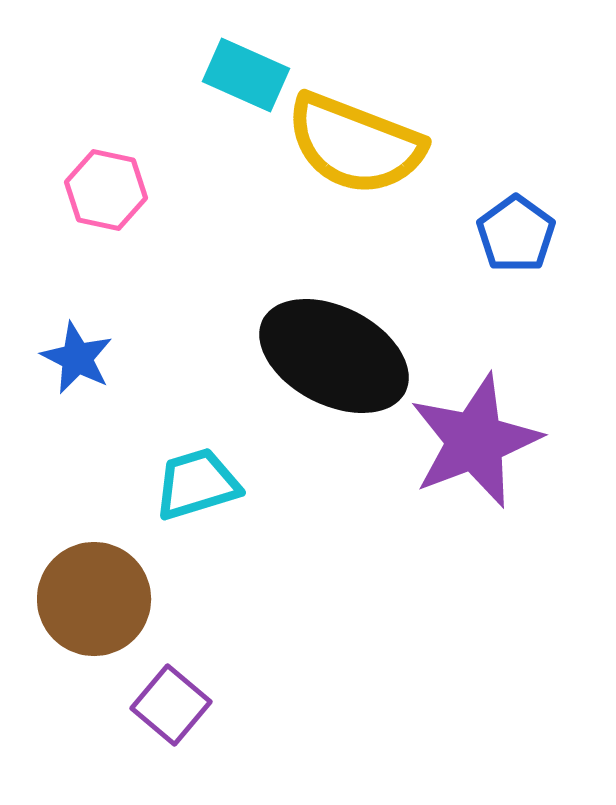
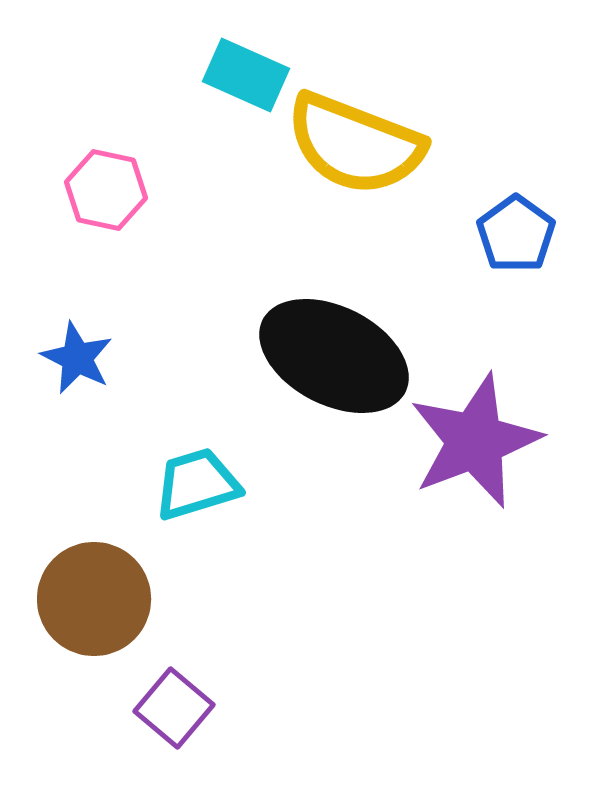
purple square: moved 3 px right, 3 px down
